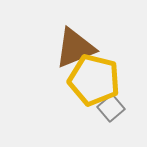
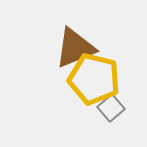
yellow pentagon: moved 1 px up
